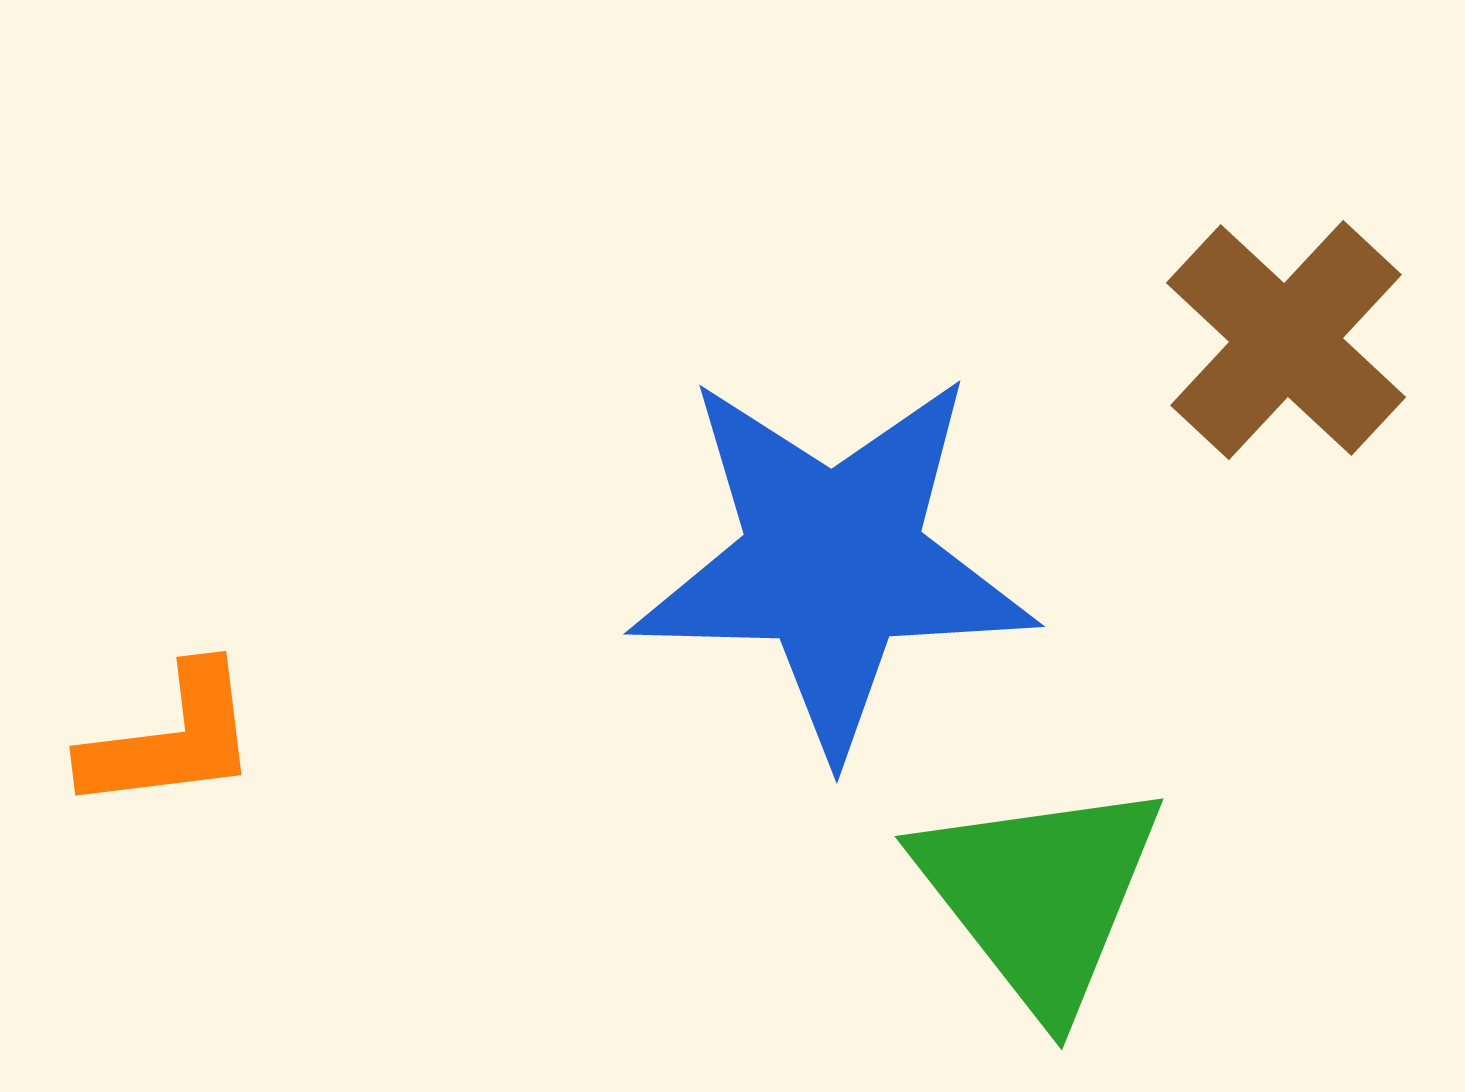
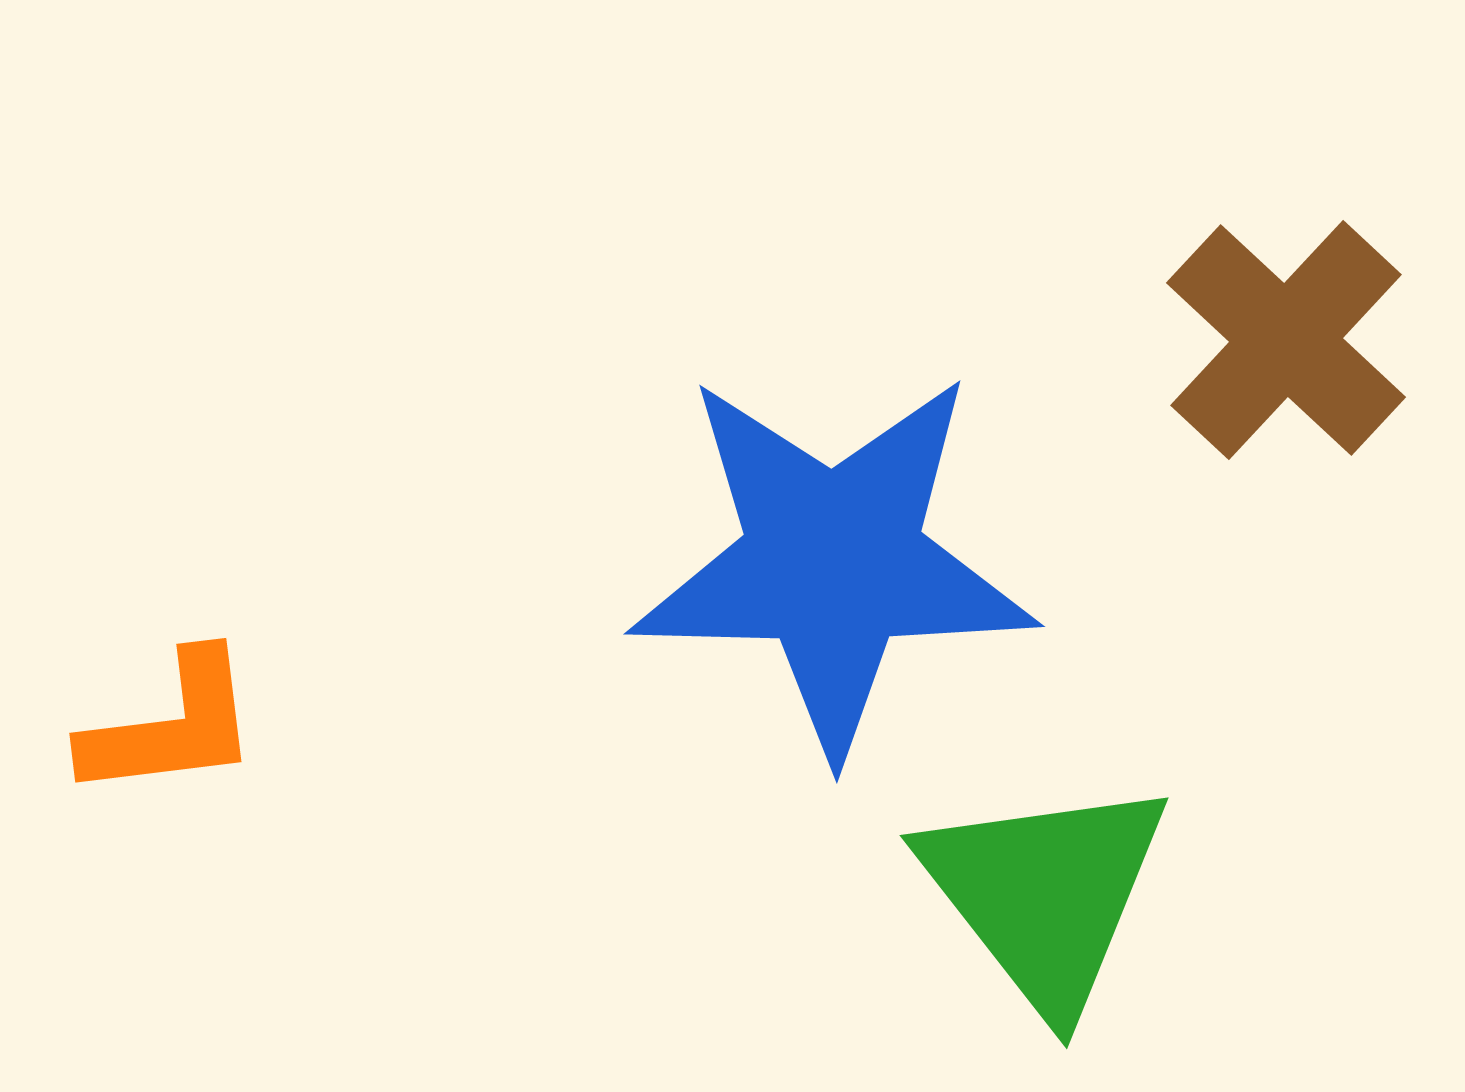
orange L-shape: moved 13 px up
green triangle: moved 5 px right, 1 px up
